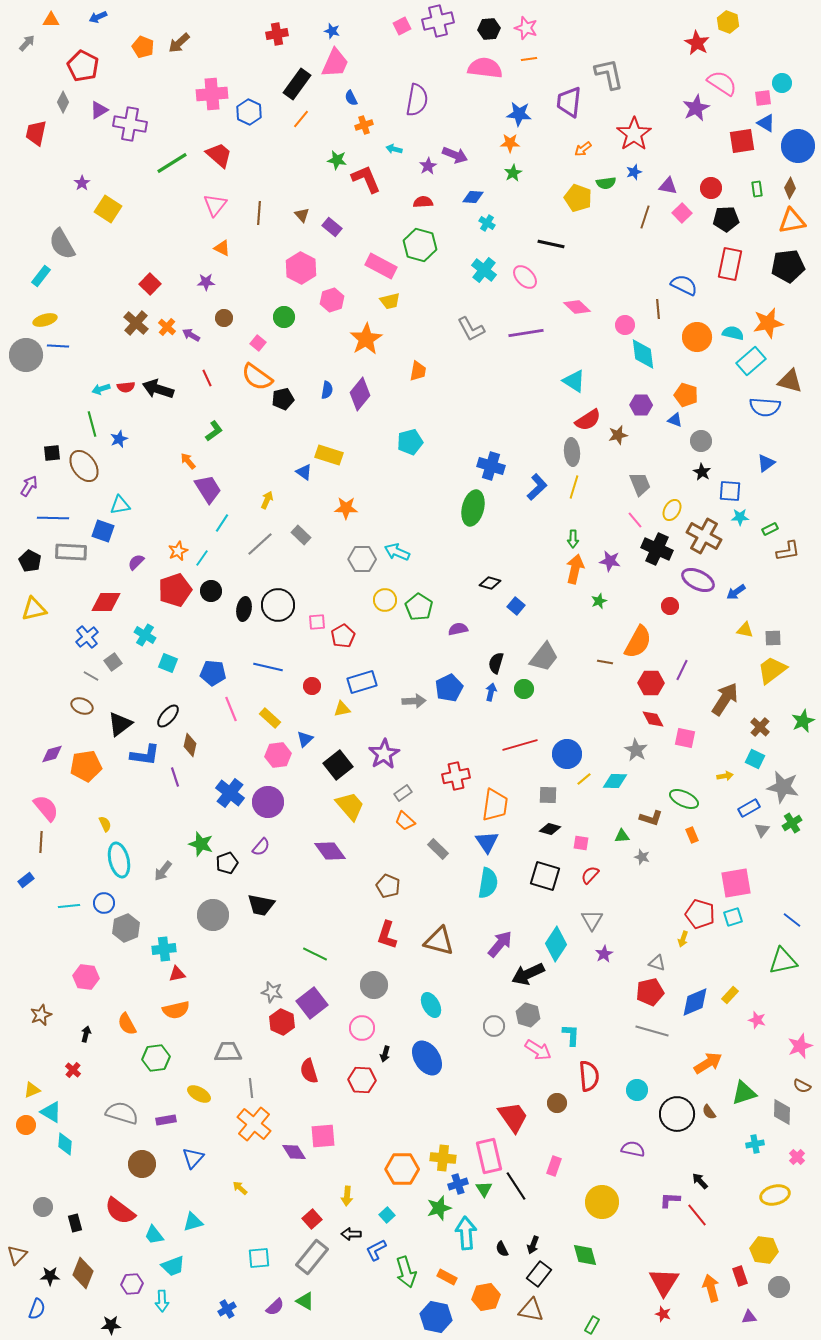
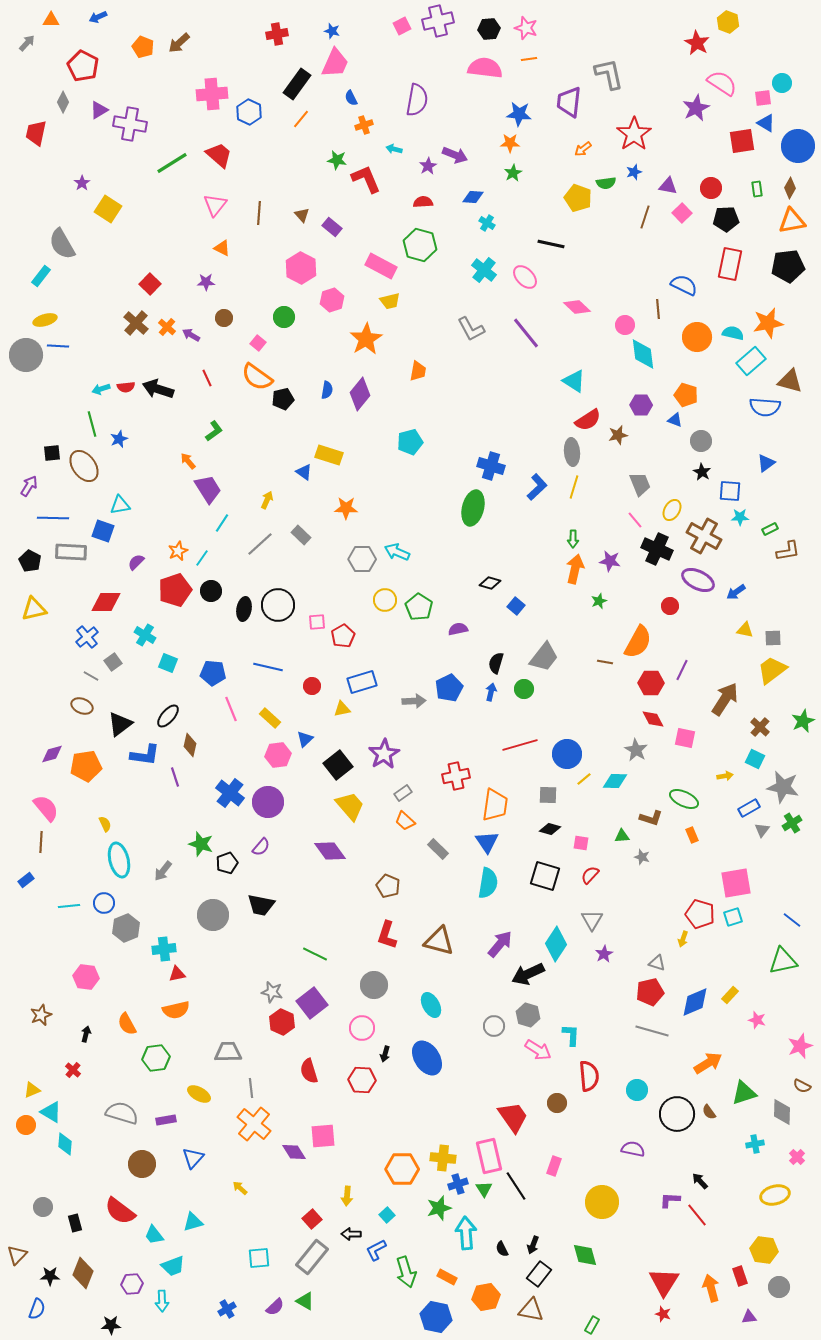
purple line at (526, 333): rotated 60 degrees clockwise
